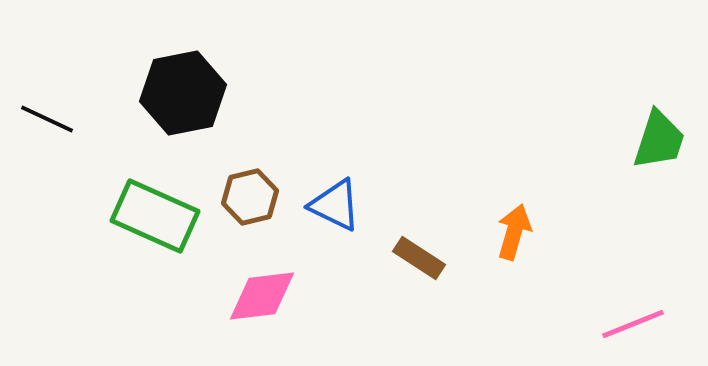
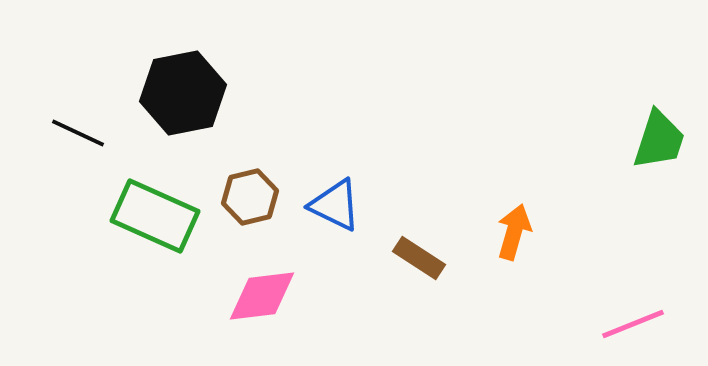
black line: moved 31 px right, 14 px down
